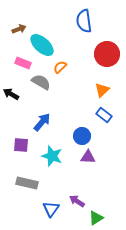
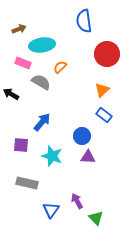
cyan ellipse: rotated 50 degrees counterclockwise
purple arrow: rotated 28 degrees clockwise
blue triangle: moved 1 px down
green triangle: rotated 42 degrees counterclockwise
